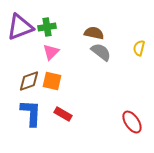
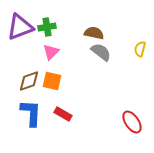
yellow semicircle: moved 1 px right, 1 px down
